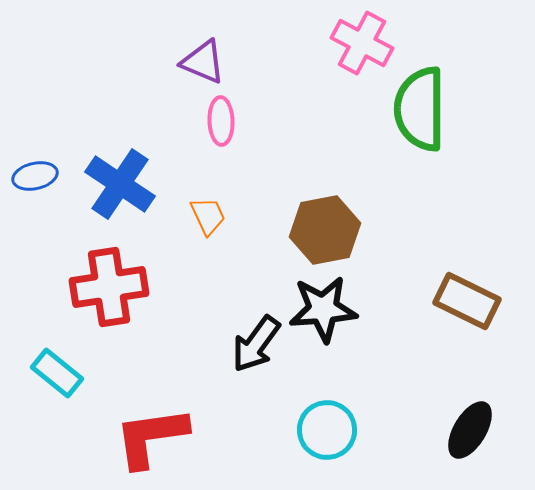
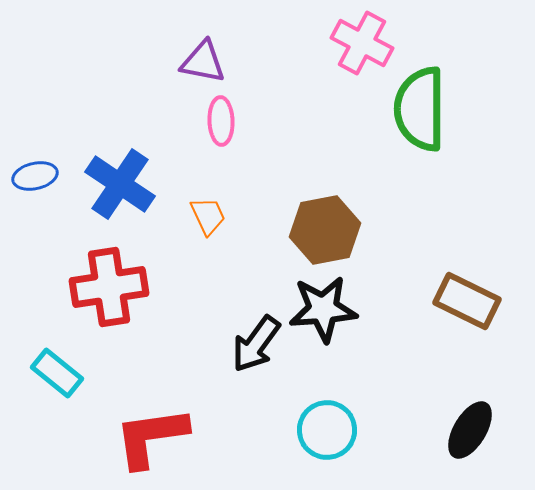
purple triangle: rotated 12 degrees counterclockwise
